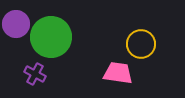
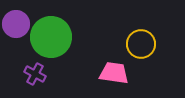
pink trapezoid: moved 4 px left
